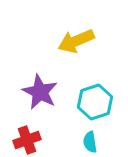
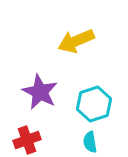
cyan hexagon: moved 1 px left, 2 px down
